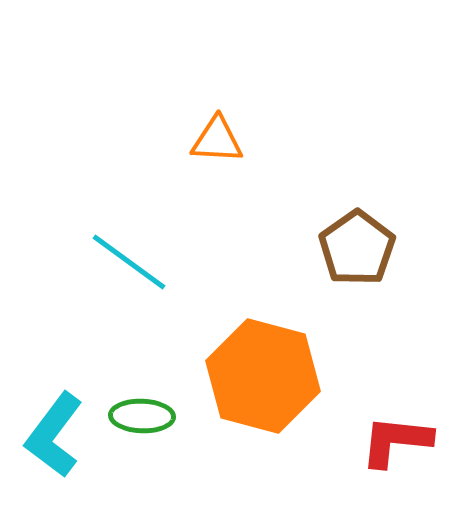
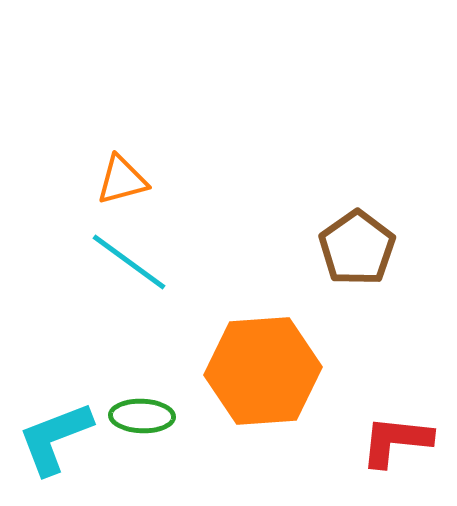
orange triangle: moved 95 px left, 40 px down; rotated 18 degrees counterclockwise
orange hexagon: moved 5 px up; rotated 19 degrees counterclockwise
cyan L-shape: moved 1 px right, 3 px down; rotated 32 degrees clockwise
